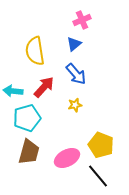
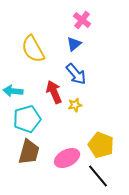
pink cross: rotated 30 degrees counterclockwise
yellow semicircle: moved 2 px left, 2 px up; rotated 20 degrees counterclockwise
red arrow: moved 10 px right, 5 px down; rotated 65 degrees counterclockwise
cyan pentagon: moved 1 px down
